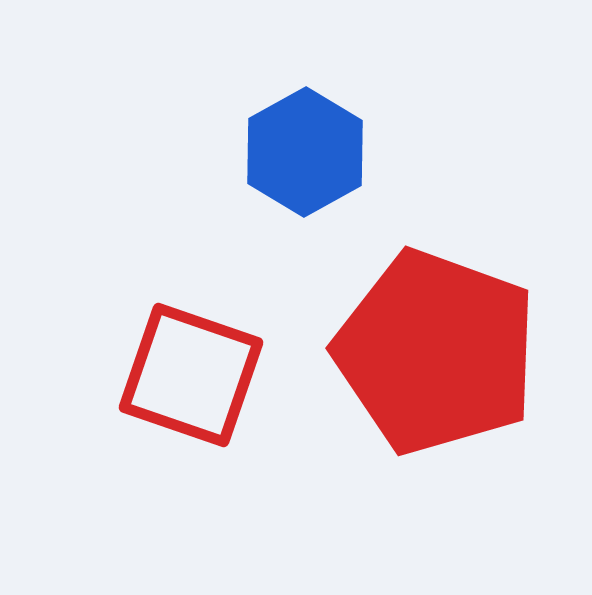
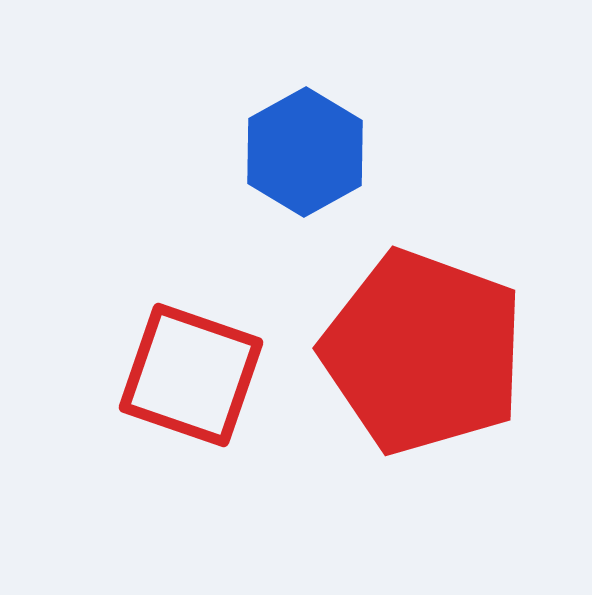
red pentagon: moved 13 px left
